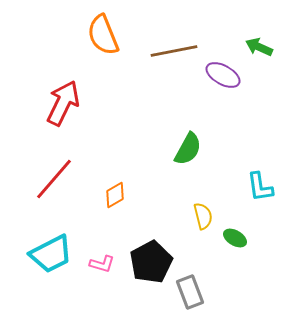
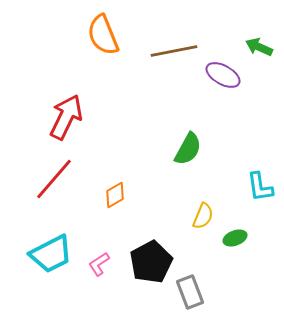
red arrow: moved 3 px right, 14 px down
yellow semicircle: rotated 36 degrees clockwise
green ellipse: rotated 50 degrees counterclockwise
pink L-shape: moved 3 px left; rotated 130 degrees clockwise
